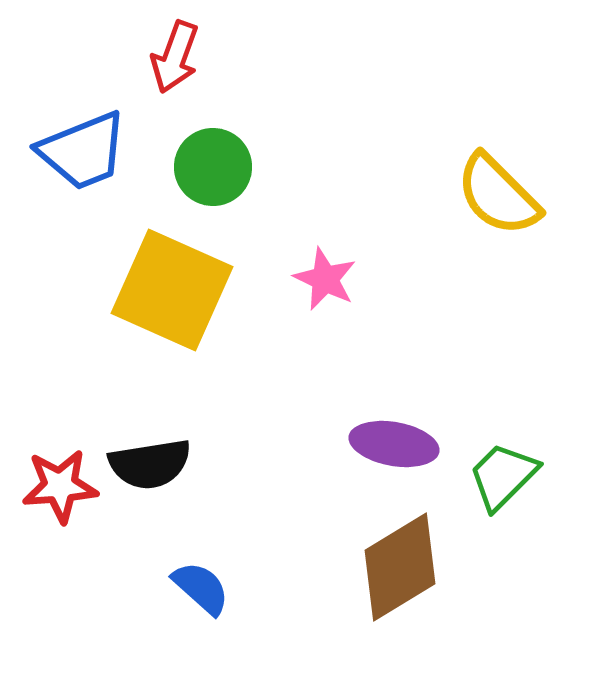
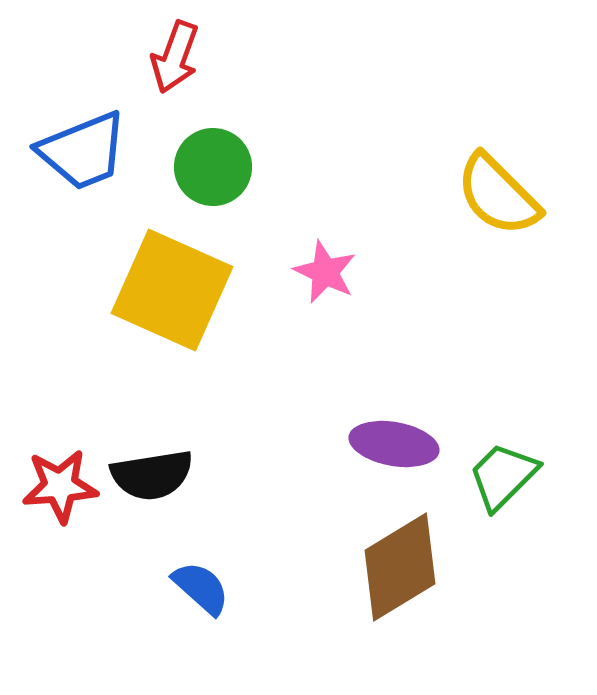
pink star: moved 7 px up
black semicircle: moved 2 px right, 11 px down
